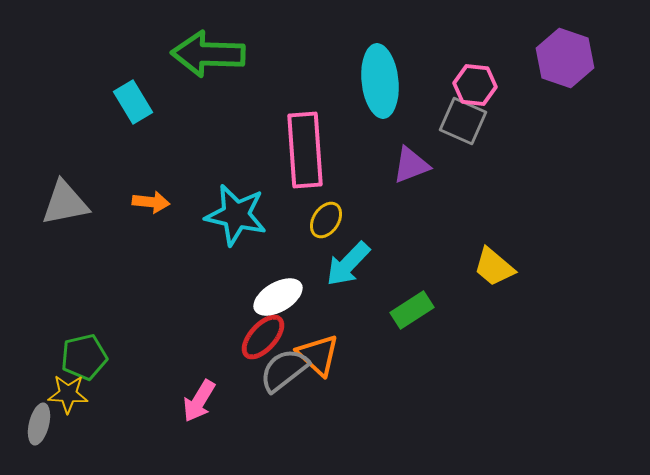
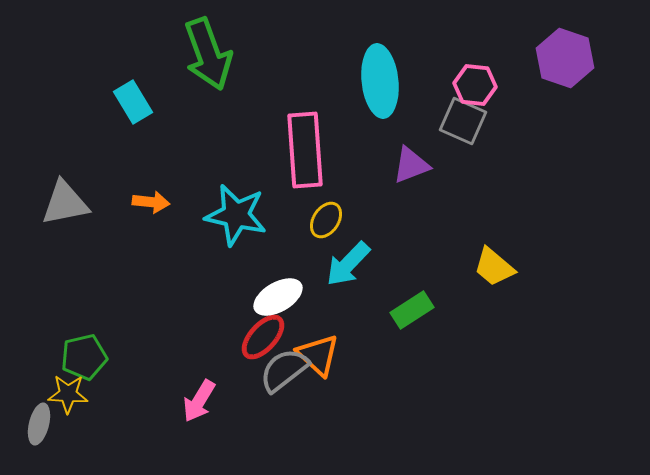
green arrow: rotated 112 degrees counterclockwise
